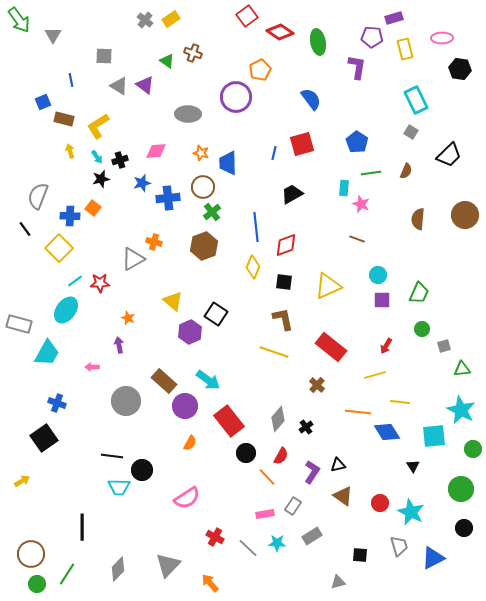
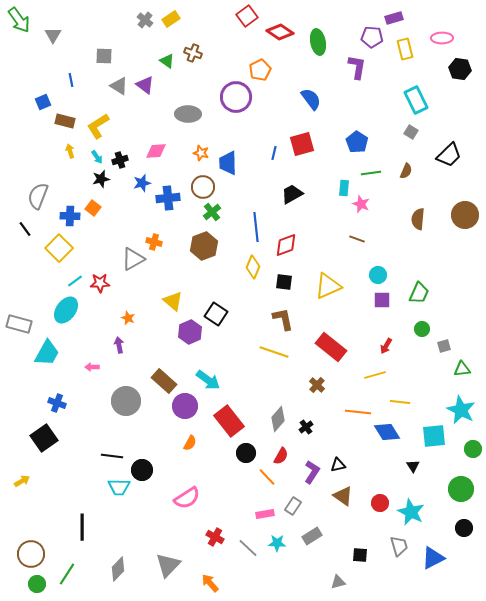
brown rectangle at (64, 119): moved 1 px right, 2 px down
